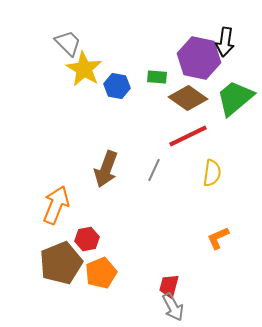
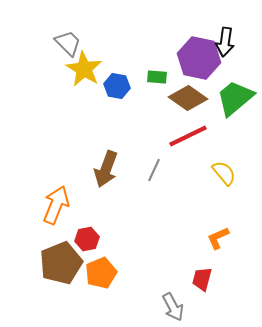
yellow semicircle: moved 12 px right; rotated 48 degrees counterclockwise
red trapezoid: moved 33 px right, 7 px up
